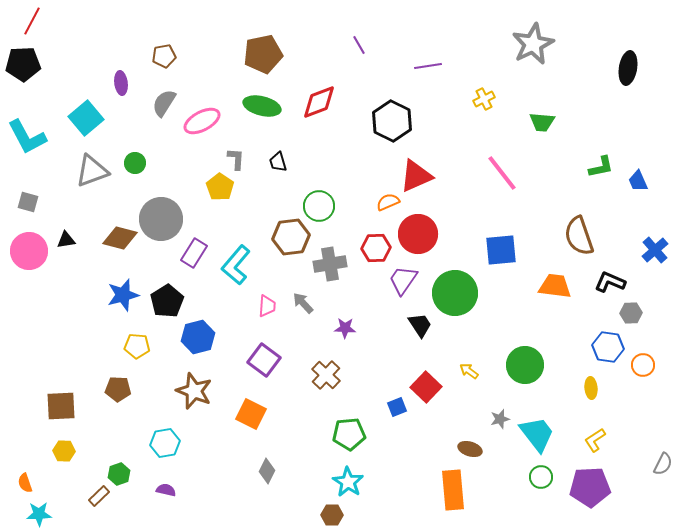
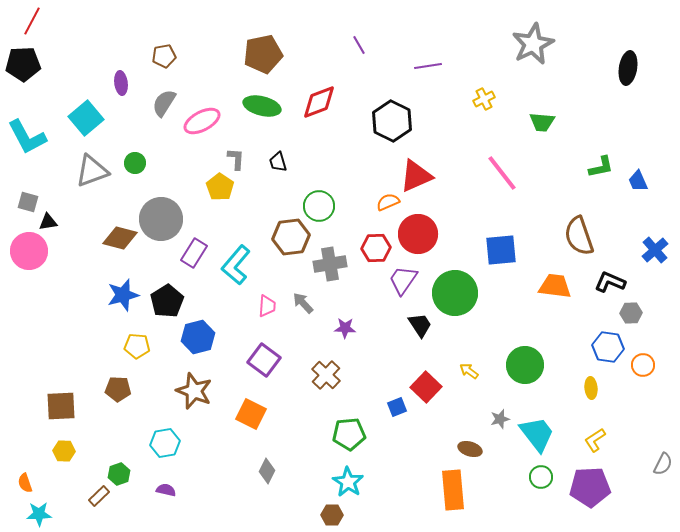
black triangle at (66, 240): moved 18 px left, 18 px up
